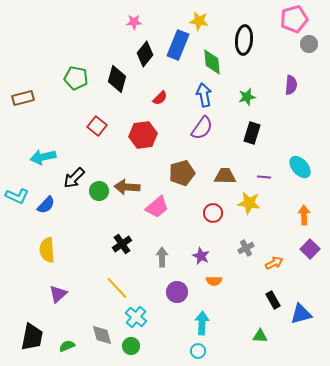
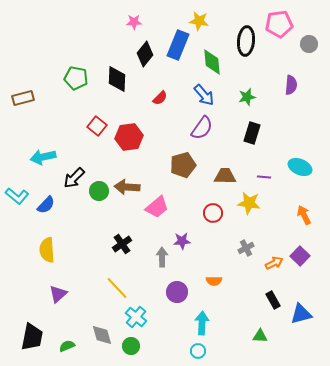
pink pentagon at (294, 19): moved 15 px left, 5 px down; rotated 8 degrees clockwise
black ellipse at (244, 40): moved 2 px right, 1 px down
black diamond at (117, 79): rotated 12 degrees counterclockwise
blue arrow at (204, 95): rotated 150 degrees clockwise
red hexagon at (143, 135): moved 14 px left, 2 px down
cyan ellipse at (300, 167): rotated 25 degrees counterclockwise
brown pentagon at (182, 173): moved 1 px right, 8 px up
cyan L-shape at (17, 196): rotated 15 degrees clockwise
orange arrow at (304, 215): rotated 24 degrees counterclockwise
purple square at (310, 249): moved 10 px left, 7 px down
purple star at (201, 256): moved 19 px left, 15 px up; rotated 30 degrees counterclockwise
